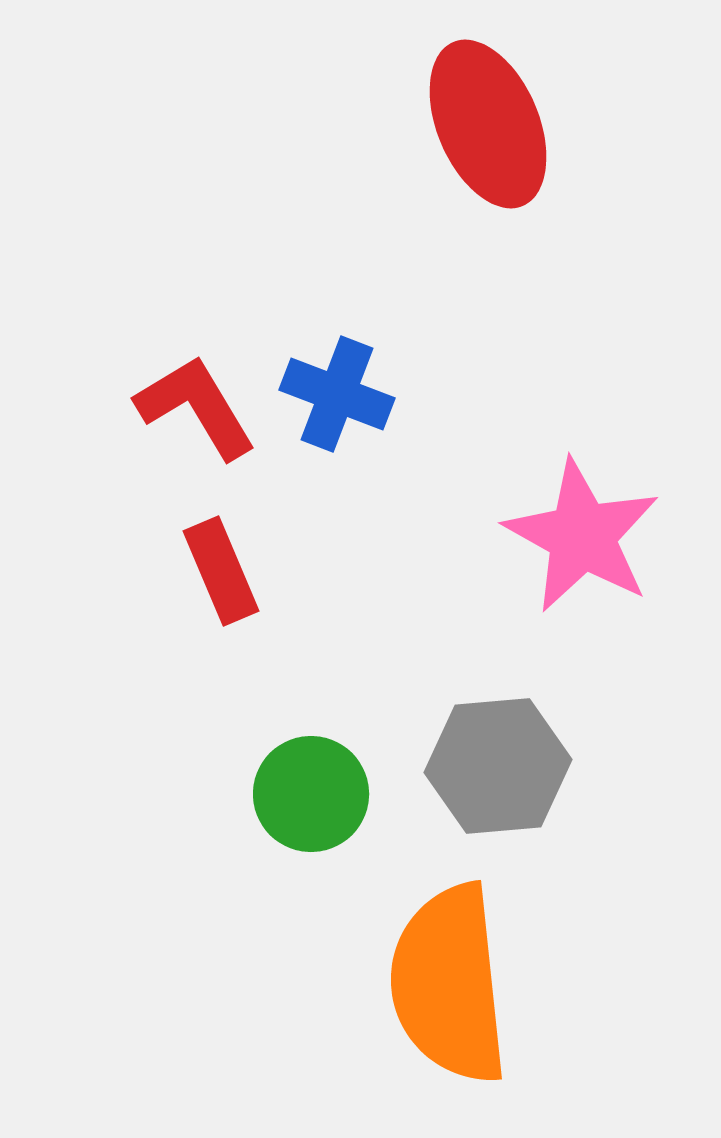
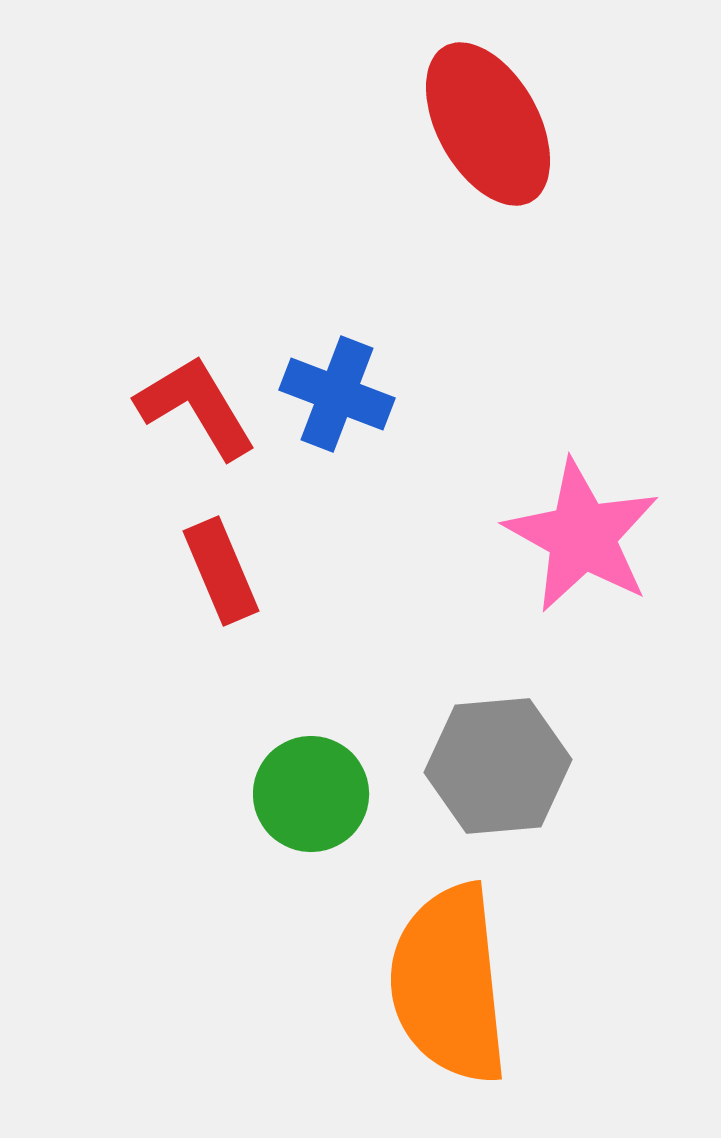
red ellipse: rotated 6 degrees counterclockwise
